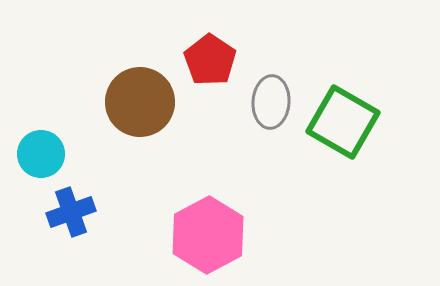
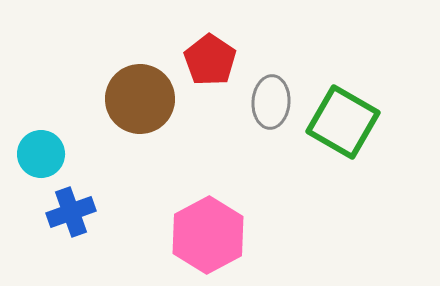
brown circle: moved 3 px up
